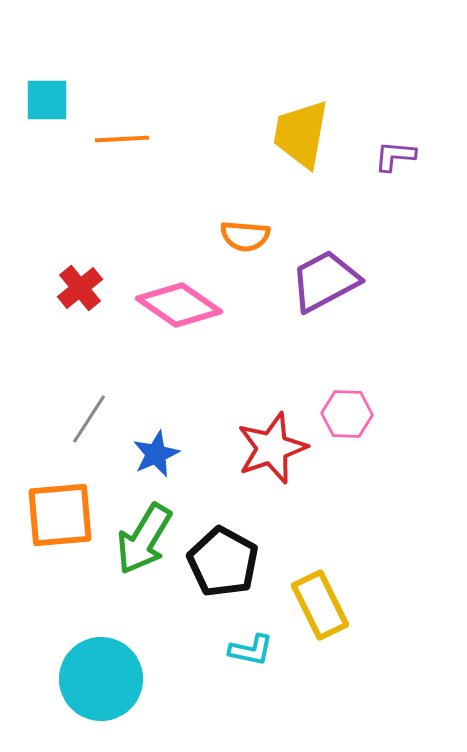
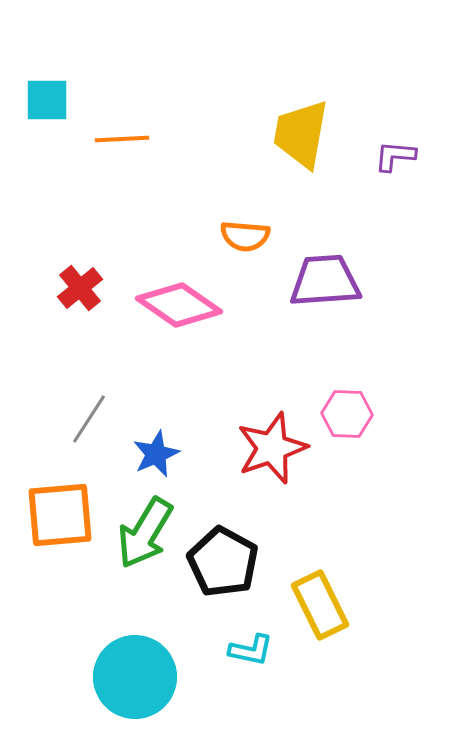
purple trapezoid: rotated 24 degrees clockwise
green arrow: moved 1 px right, 6 px up
cyan circle: moved 34 px right, 2 px up
